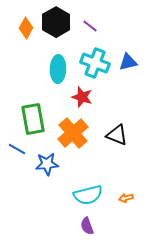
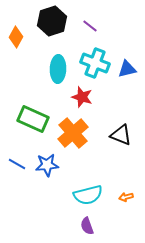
black hexagon: moved 4 px left, 1 px up; rotated 12 degrees clockwise
orange diamond: moved 10 px left, 9 px down
blue triangle: moved 1 px left, 7 px down
green rectangle: rotated 56 degrees counterclockwise
black triangle: moved 4 px right
blue line: moved 15 px down
blue star: moved 1 px down
orange arrow: moved 1 px up
